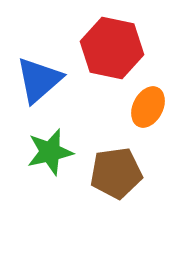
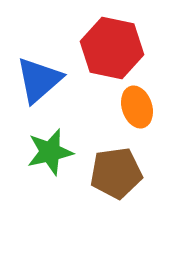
orange ellipse: moved 11 px left; rotated 45 degrees counterclockwise
